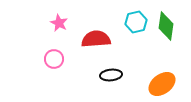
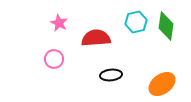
red semicircle: moved 1 px up
